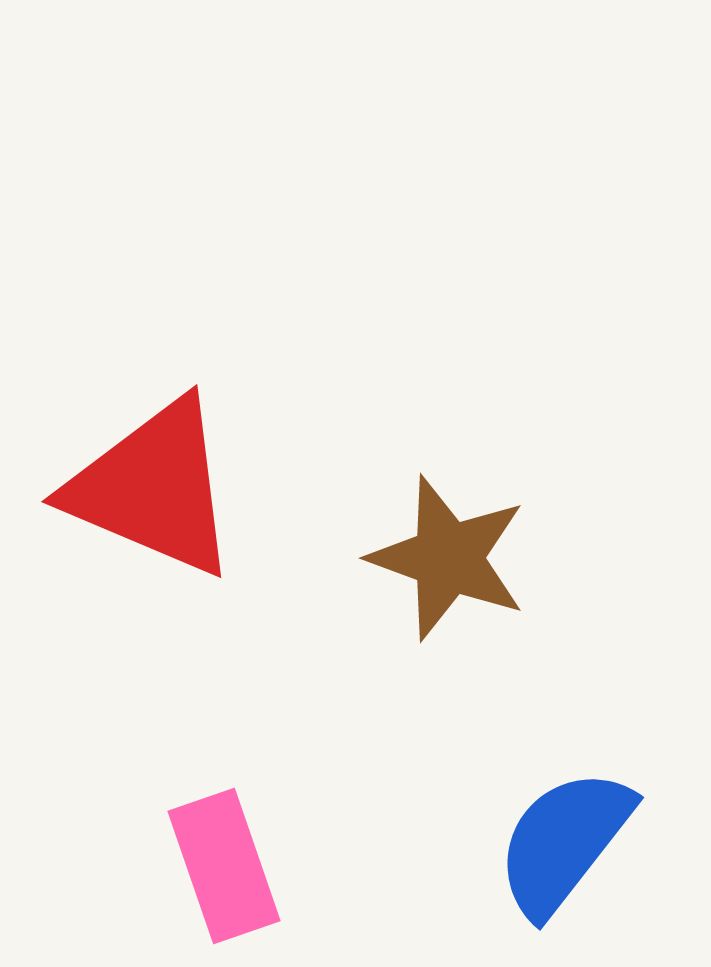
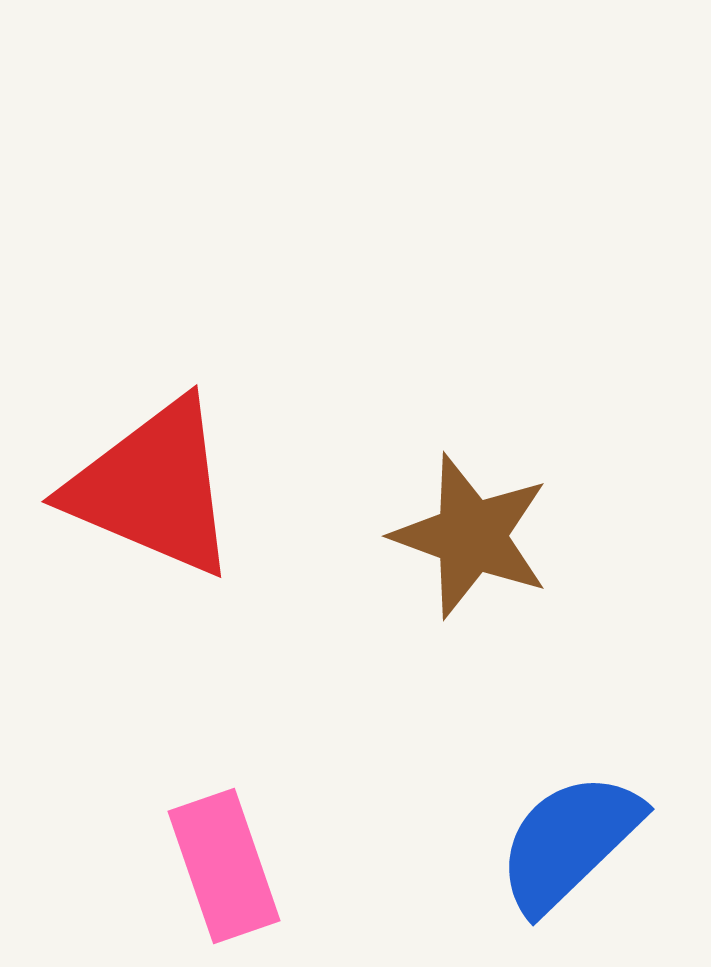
brown star: moved 23 px right, 22 px up
blue semicircle: moved 5 px right; rotated 8 degrees clockwise
